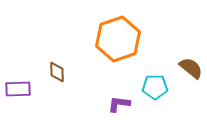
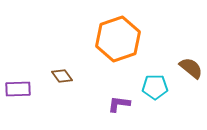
brown diamond: moved 5 px right, 4 px down; rotated 35 degrees counterclockwise
